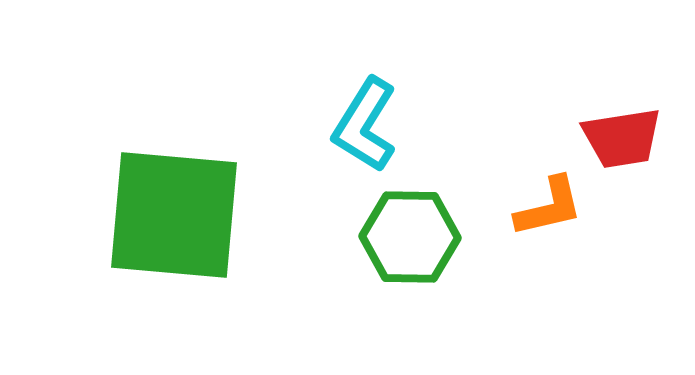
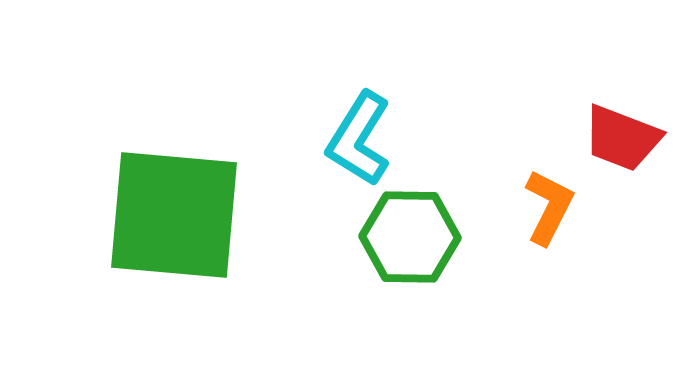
cyan L-shape: moved 6 px left, 14 px down
red trapezoid: rotated 30 degrees clockwise
orange L-shape: rotated 50 degrees counterclockwise
